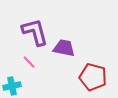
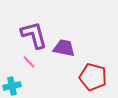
purple L-shape: moved 1 px left, 3 px down
